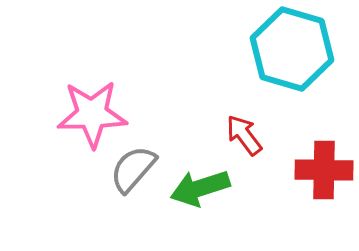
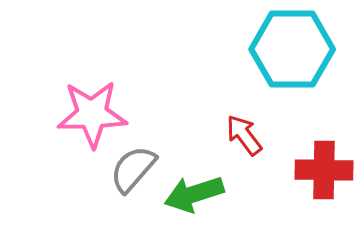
cyan hexagon: rotated 16 degrees counterclockwise
green arrow: moved 6 px left, 6 px down
